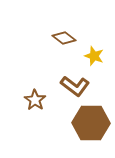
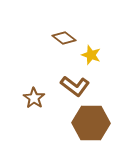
yellow star: moved 3 px left, 1 px up
brown star: moved 1 px left, 2 px up
